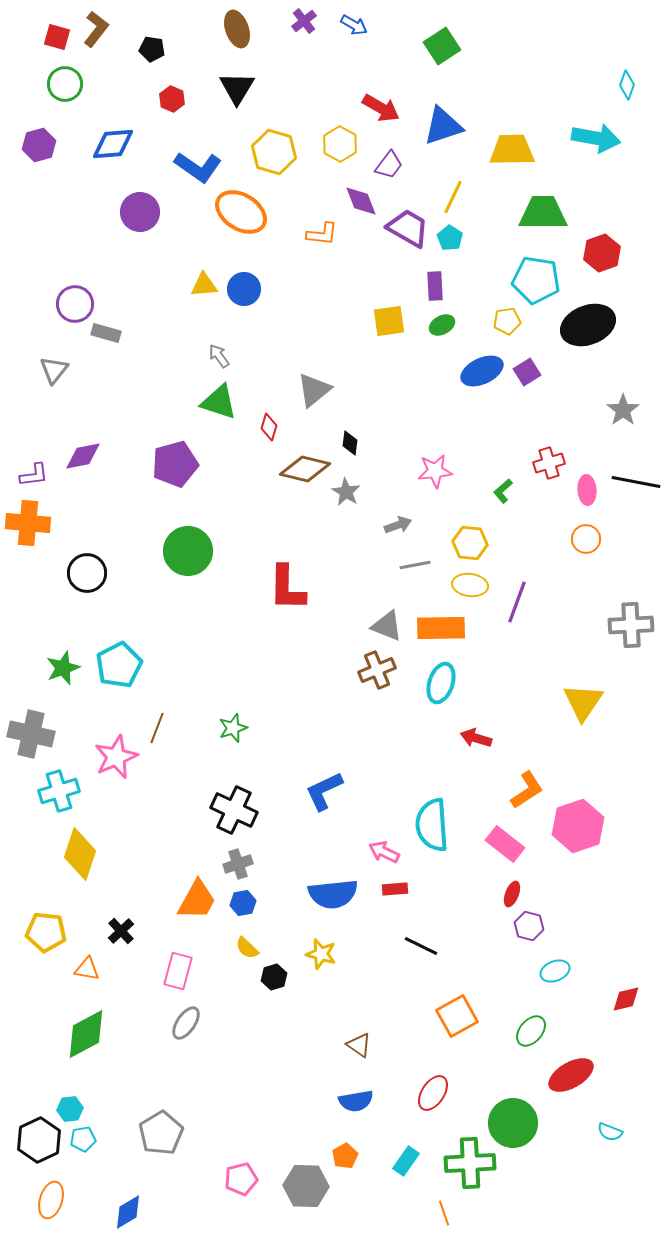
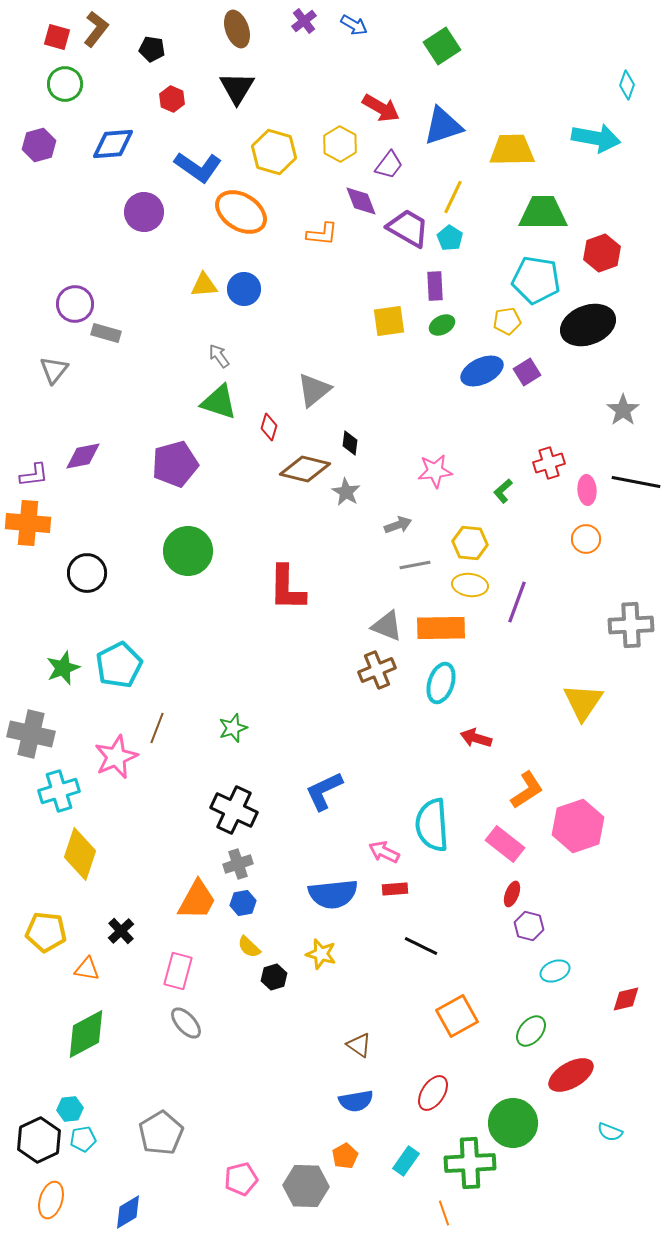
purple circle at (140, 212): moved 4 px right
yellow semicircle at (247, 948): moved 2 px right, 1 px up
gray ellipse at (186, 1023): rotated 76 degrees counterclockwise
